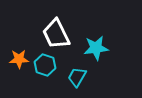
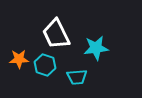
cyan trapezoid: rotated 125 degrees counterclockwise
